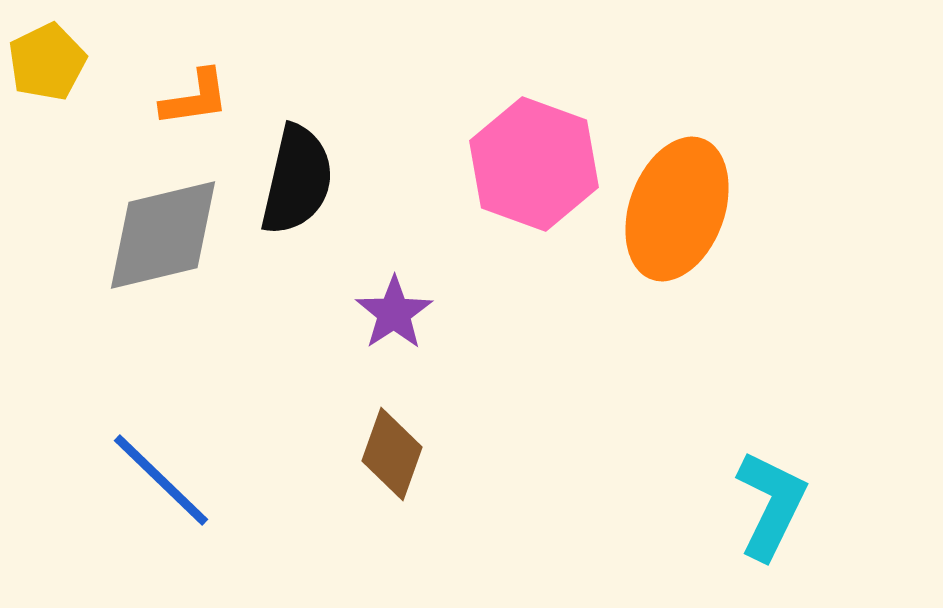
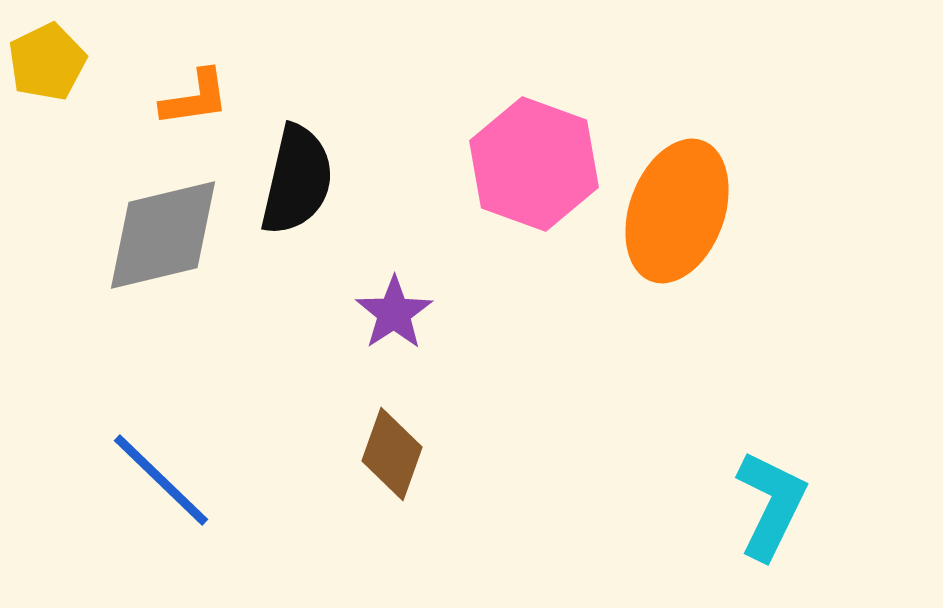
orange ellipse: moved 2 px down
